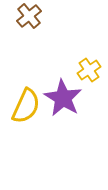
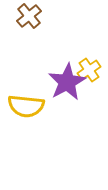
purple star: moved 4 px right, 16 px up; rotated 12 degrees clockwise
yellow semicircle: rotated 72 degrees clockwise
